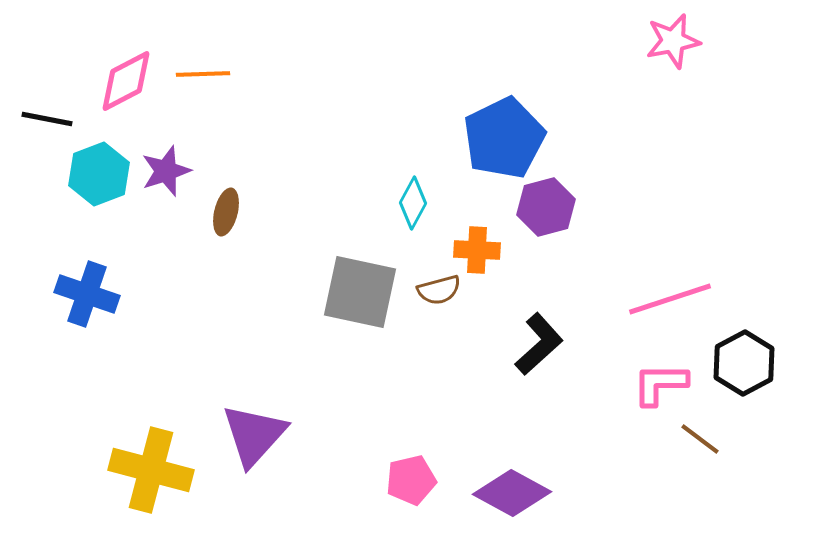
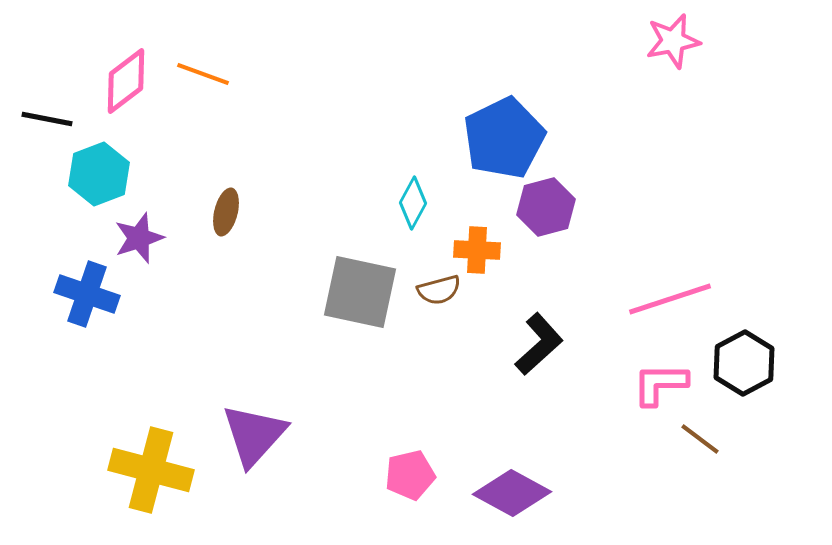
orange line: rotated 22 degrees clockwise
pink diamond: rotated 10 degrees counterclockwise
purple star: moved 27 px left, 67 px down
pink pentagon: moved 1 px left, 5 px up
